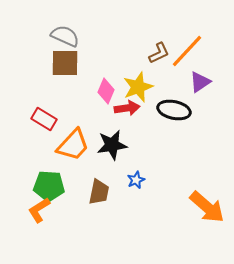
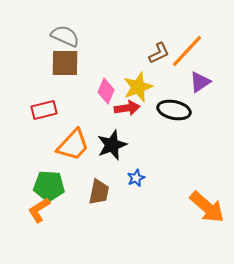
red rectangle: moved 9 px up; rotated 45 degrees counterclockwise
black star: rotated 12 degrees counterclockwise
blue star: moved 2 px up
